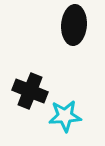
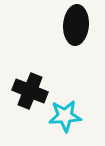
black ellipse: moved 2 px right
